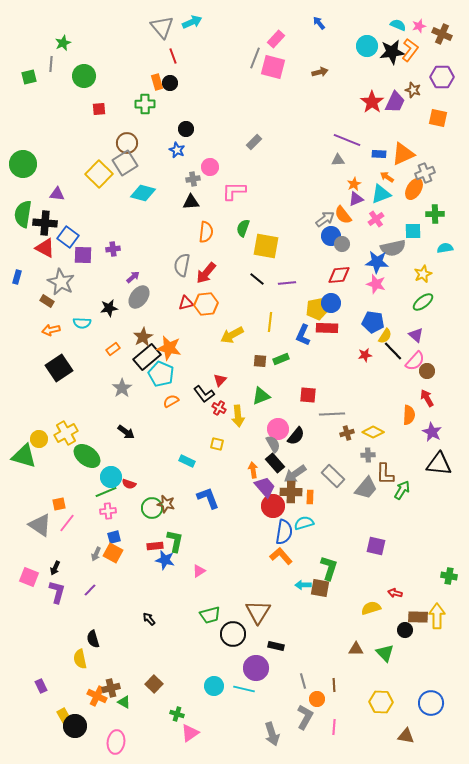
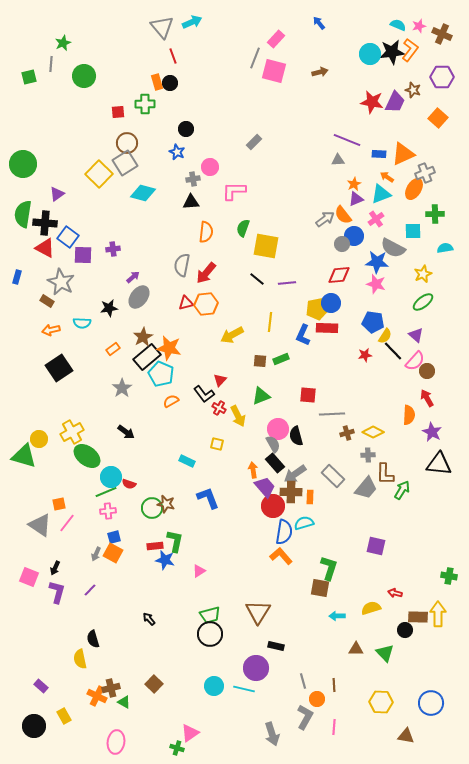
cyan circle at (367, 46): moved 3 px right, 8 px down
pink square at (273, 67): moved 1 px right, 4 px down
red star at (372, 102): rotated 25 degrees counterclockwise
red square at (99, 109): moved 19 px right, 3 px down
orange square at (438, 118): rotated 30 degrees clockwise
blue star at (177, 150): moved 2 px down
purple triangle at (57, 194): rotated 42 degrees counterclockwise
blue circle at (331, 236): moved 23 px right
gray semicircle at (393, 248): rotated 40 degrees clockwise
yellow arrow at (238, 416): rotated 20 degrees counterclockwise
yellow cross at (66, 433): moved 6 px right, 1 px up
black semicircle at (296, 436): rotated 126 degrees clockwise
cyan arrow at (303, 585): moved 34 px right, 31 px down
yellow arrow at (437, 616): moved 1 px right, 2 px up
black circle at (233, 634): moved 23 px left
purple rectangle at (41, 686): rotated 24 degrees counterclockwise
green cross at (177, 714): moved 34 px down
black circle at (75, 726): moved 41 px left
